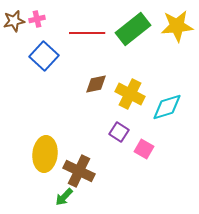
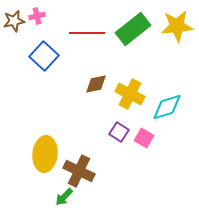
pink cross: moved 3 px up
pink square: moved 11 px up
